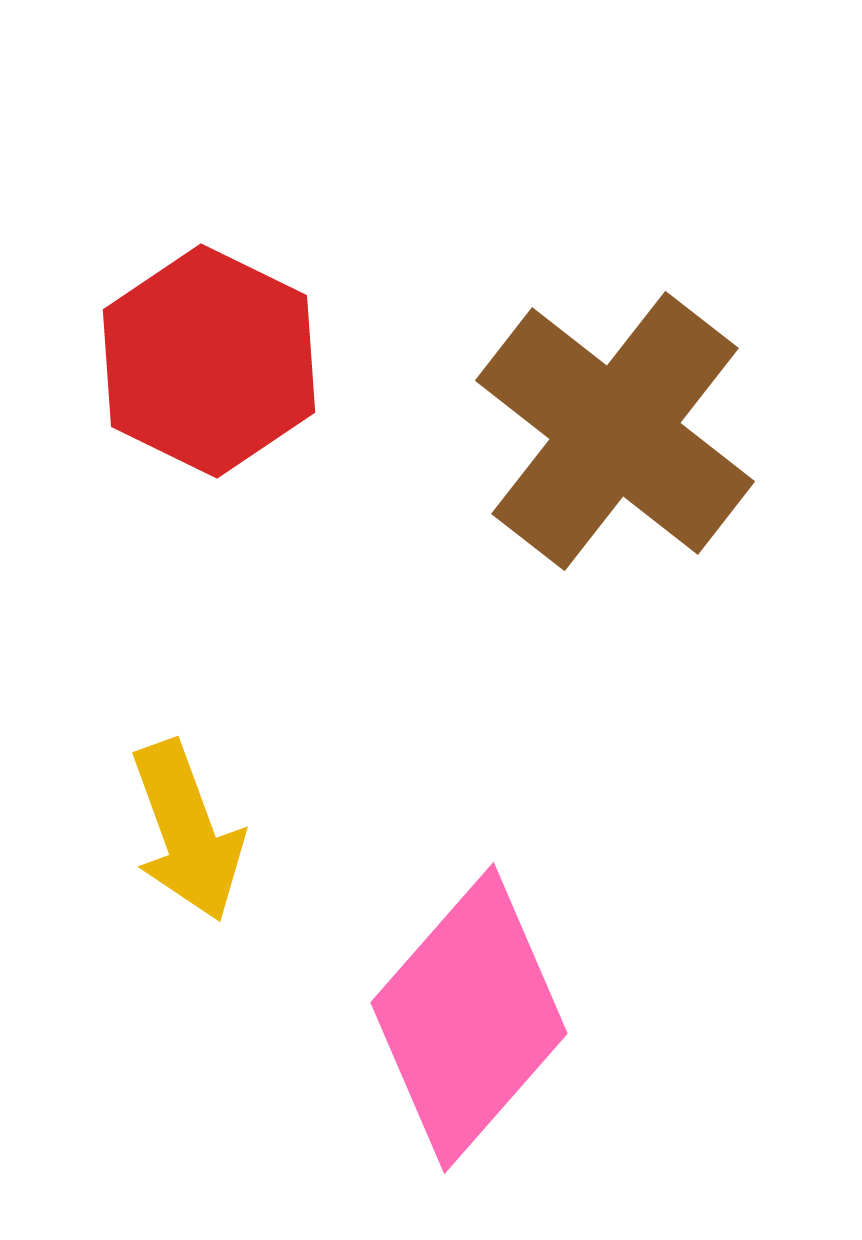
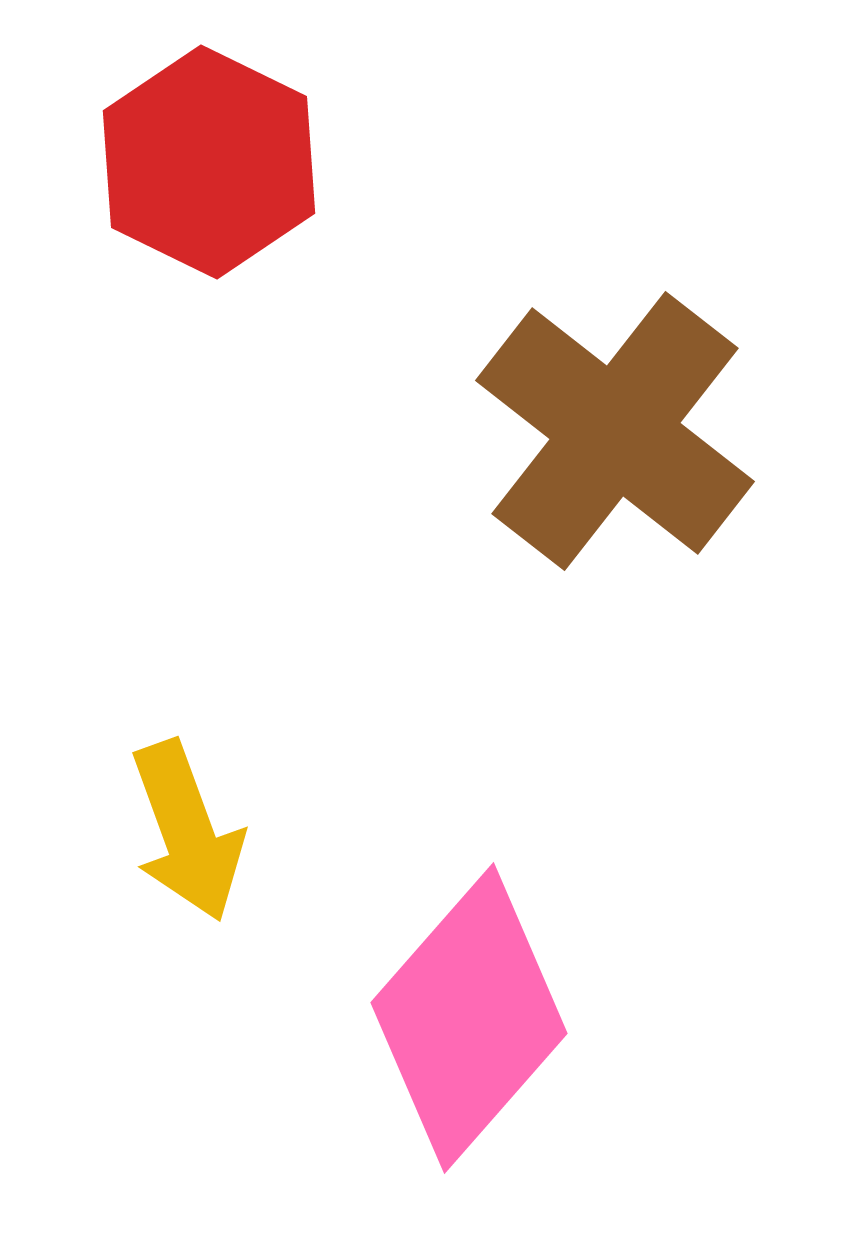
red hexagon: moved 199 px up
